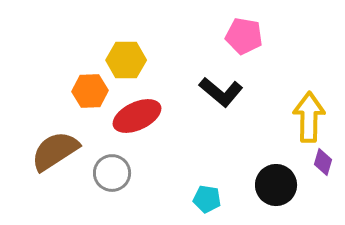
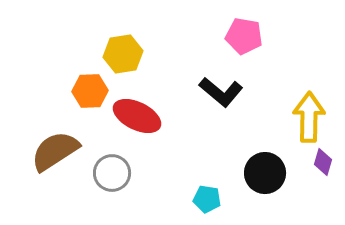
yellow hexagon: moved 3 px left, 6 px up; rotated 9 degrees counterclockwise
red ellipse: rotated 51 degrees clockwise
black circle: moved 11 px left, 12 px up
